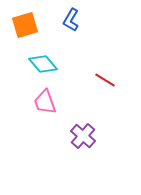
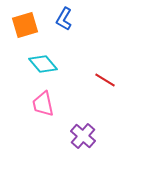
blue L-shape: moved 7 px left, 1 px up
pink trapezoid: moved 2 px left, 2 px down; rotated 8 degrees clockwise
